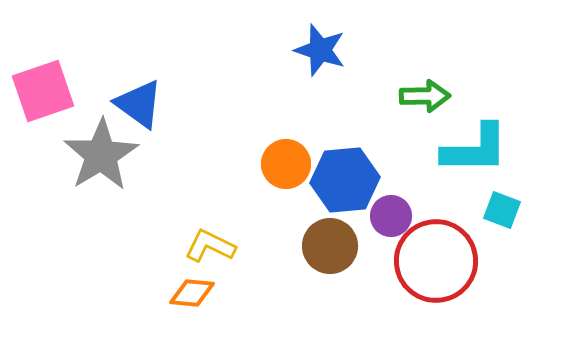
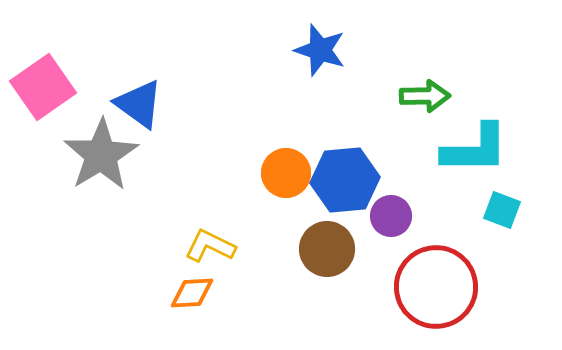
pink square: moved 4 px up; rotated 16 degrees counterclockwise
orange circle: moved 9 px down
brown circle: moved 3 px left, 3 px down
red circle: moved 26 px down
orange diamond: rotated 9 degrees counterclockwise
